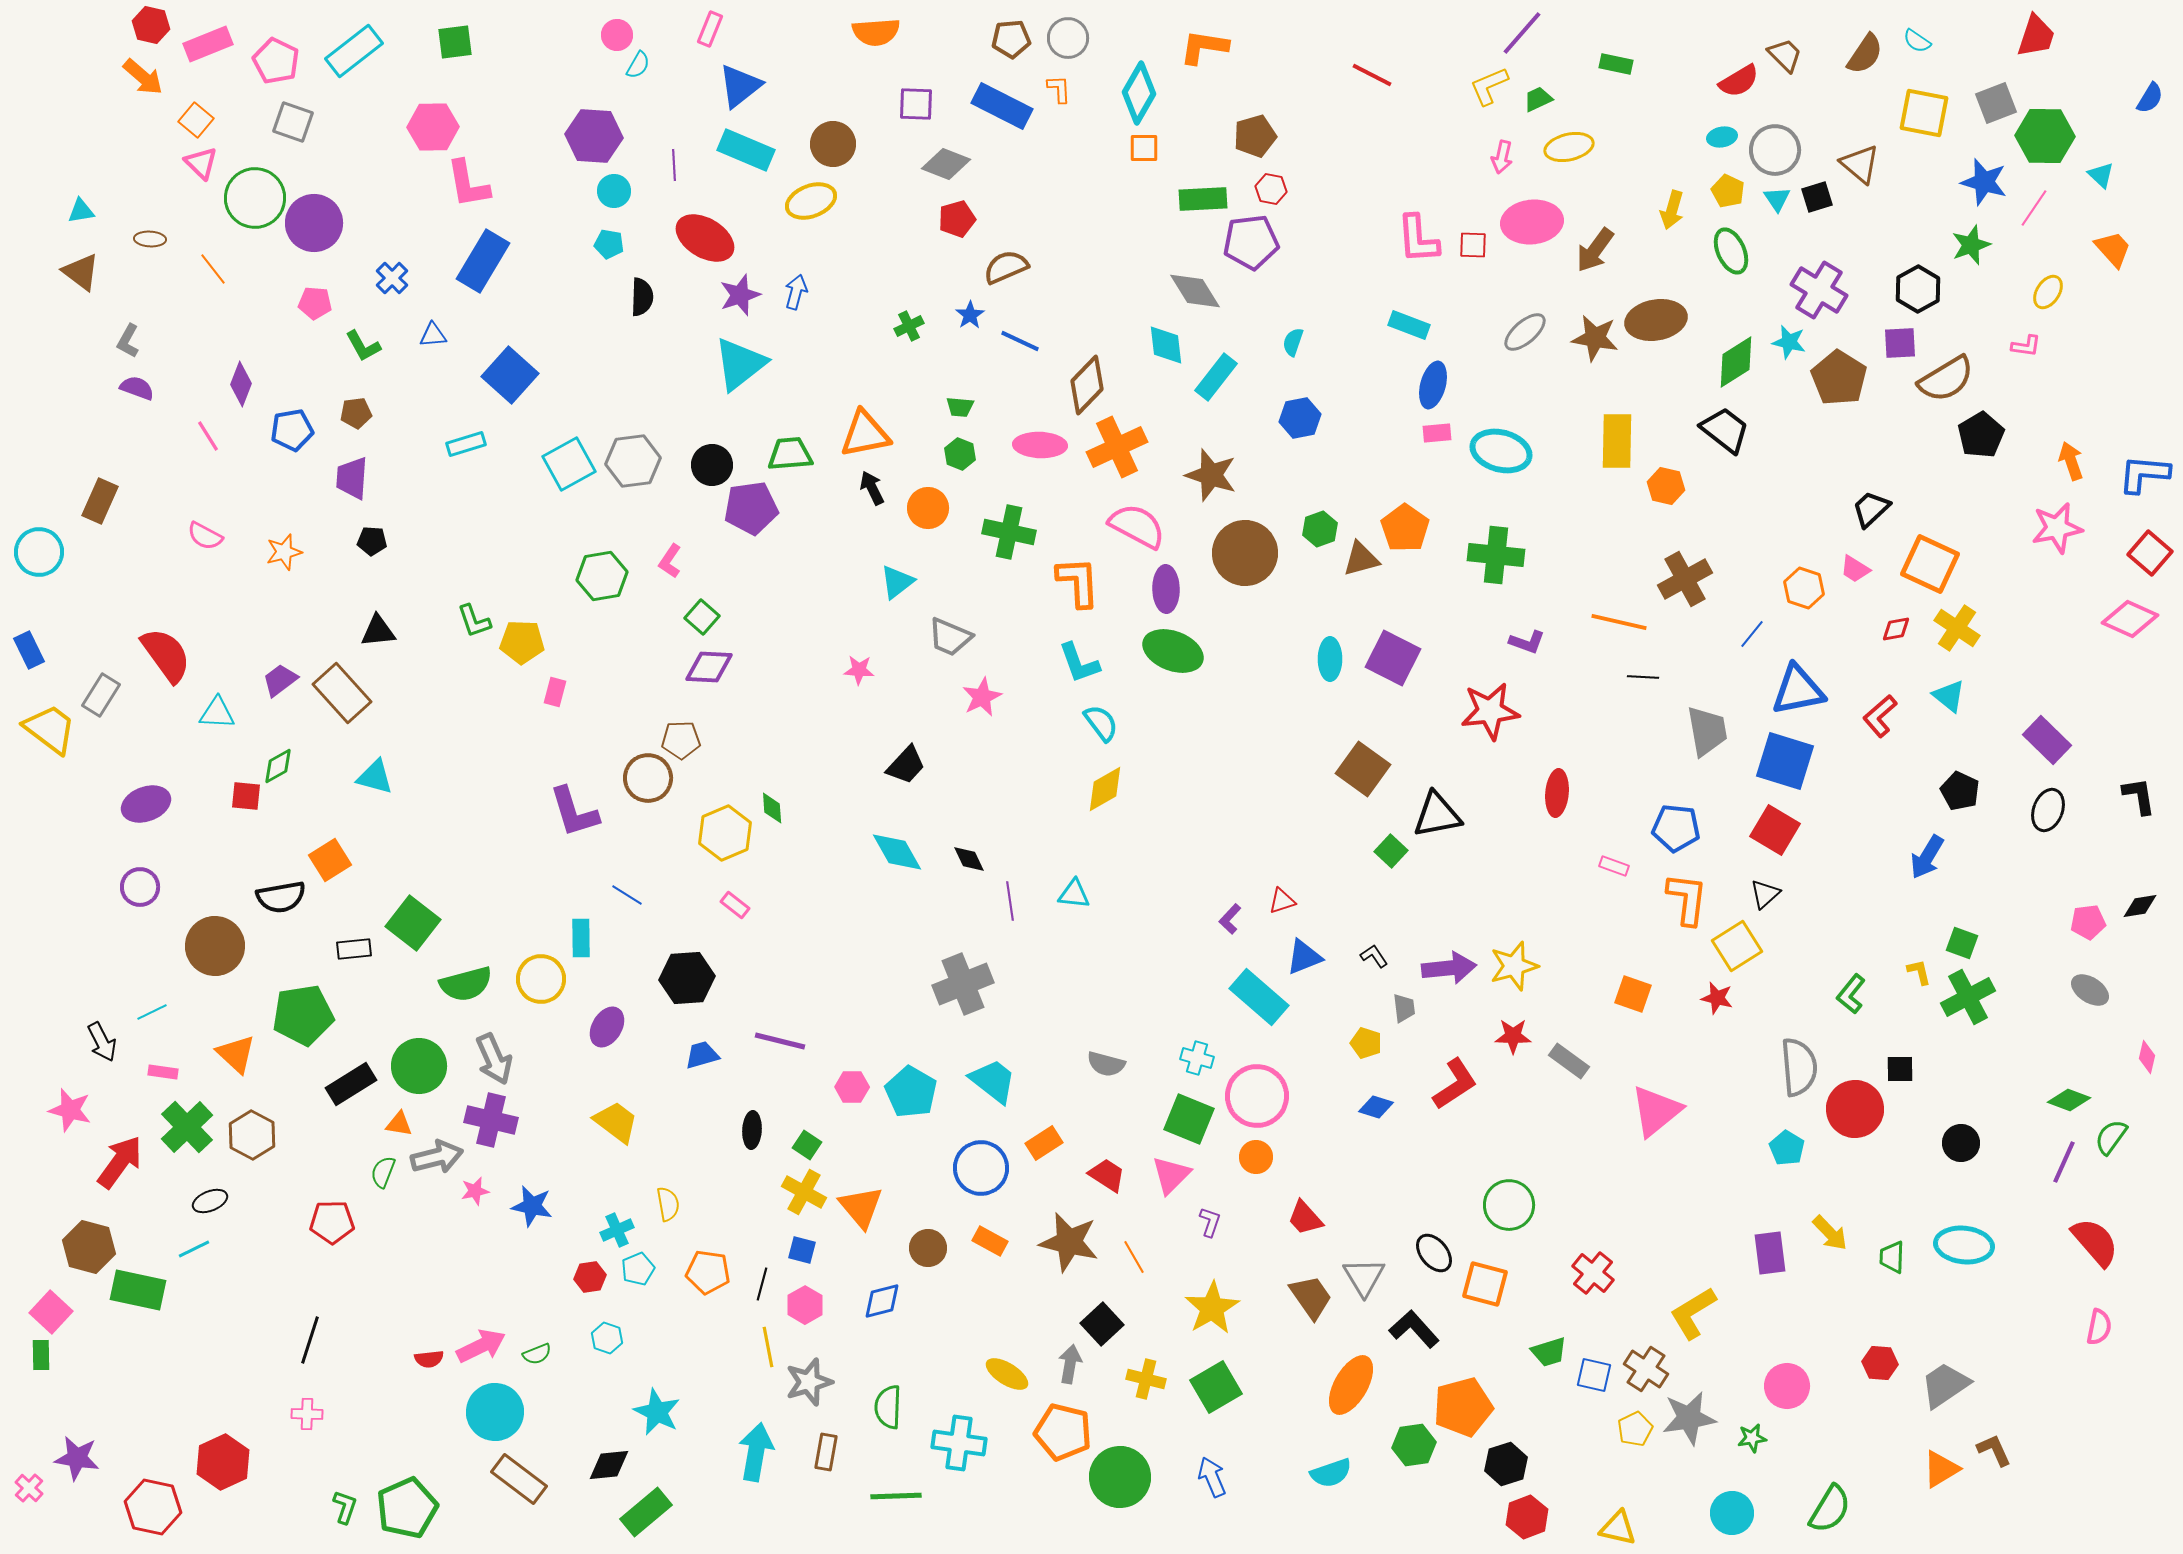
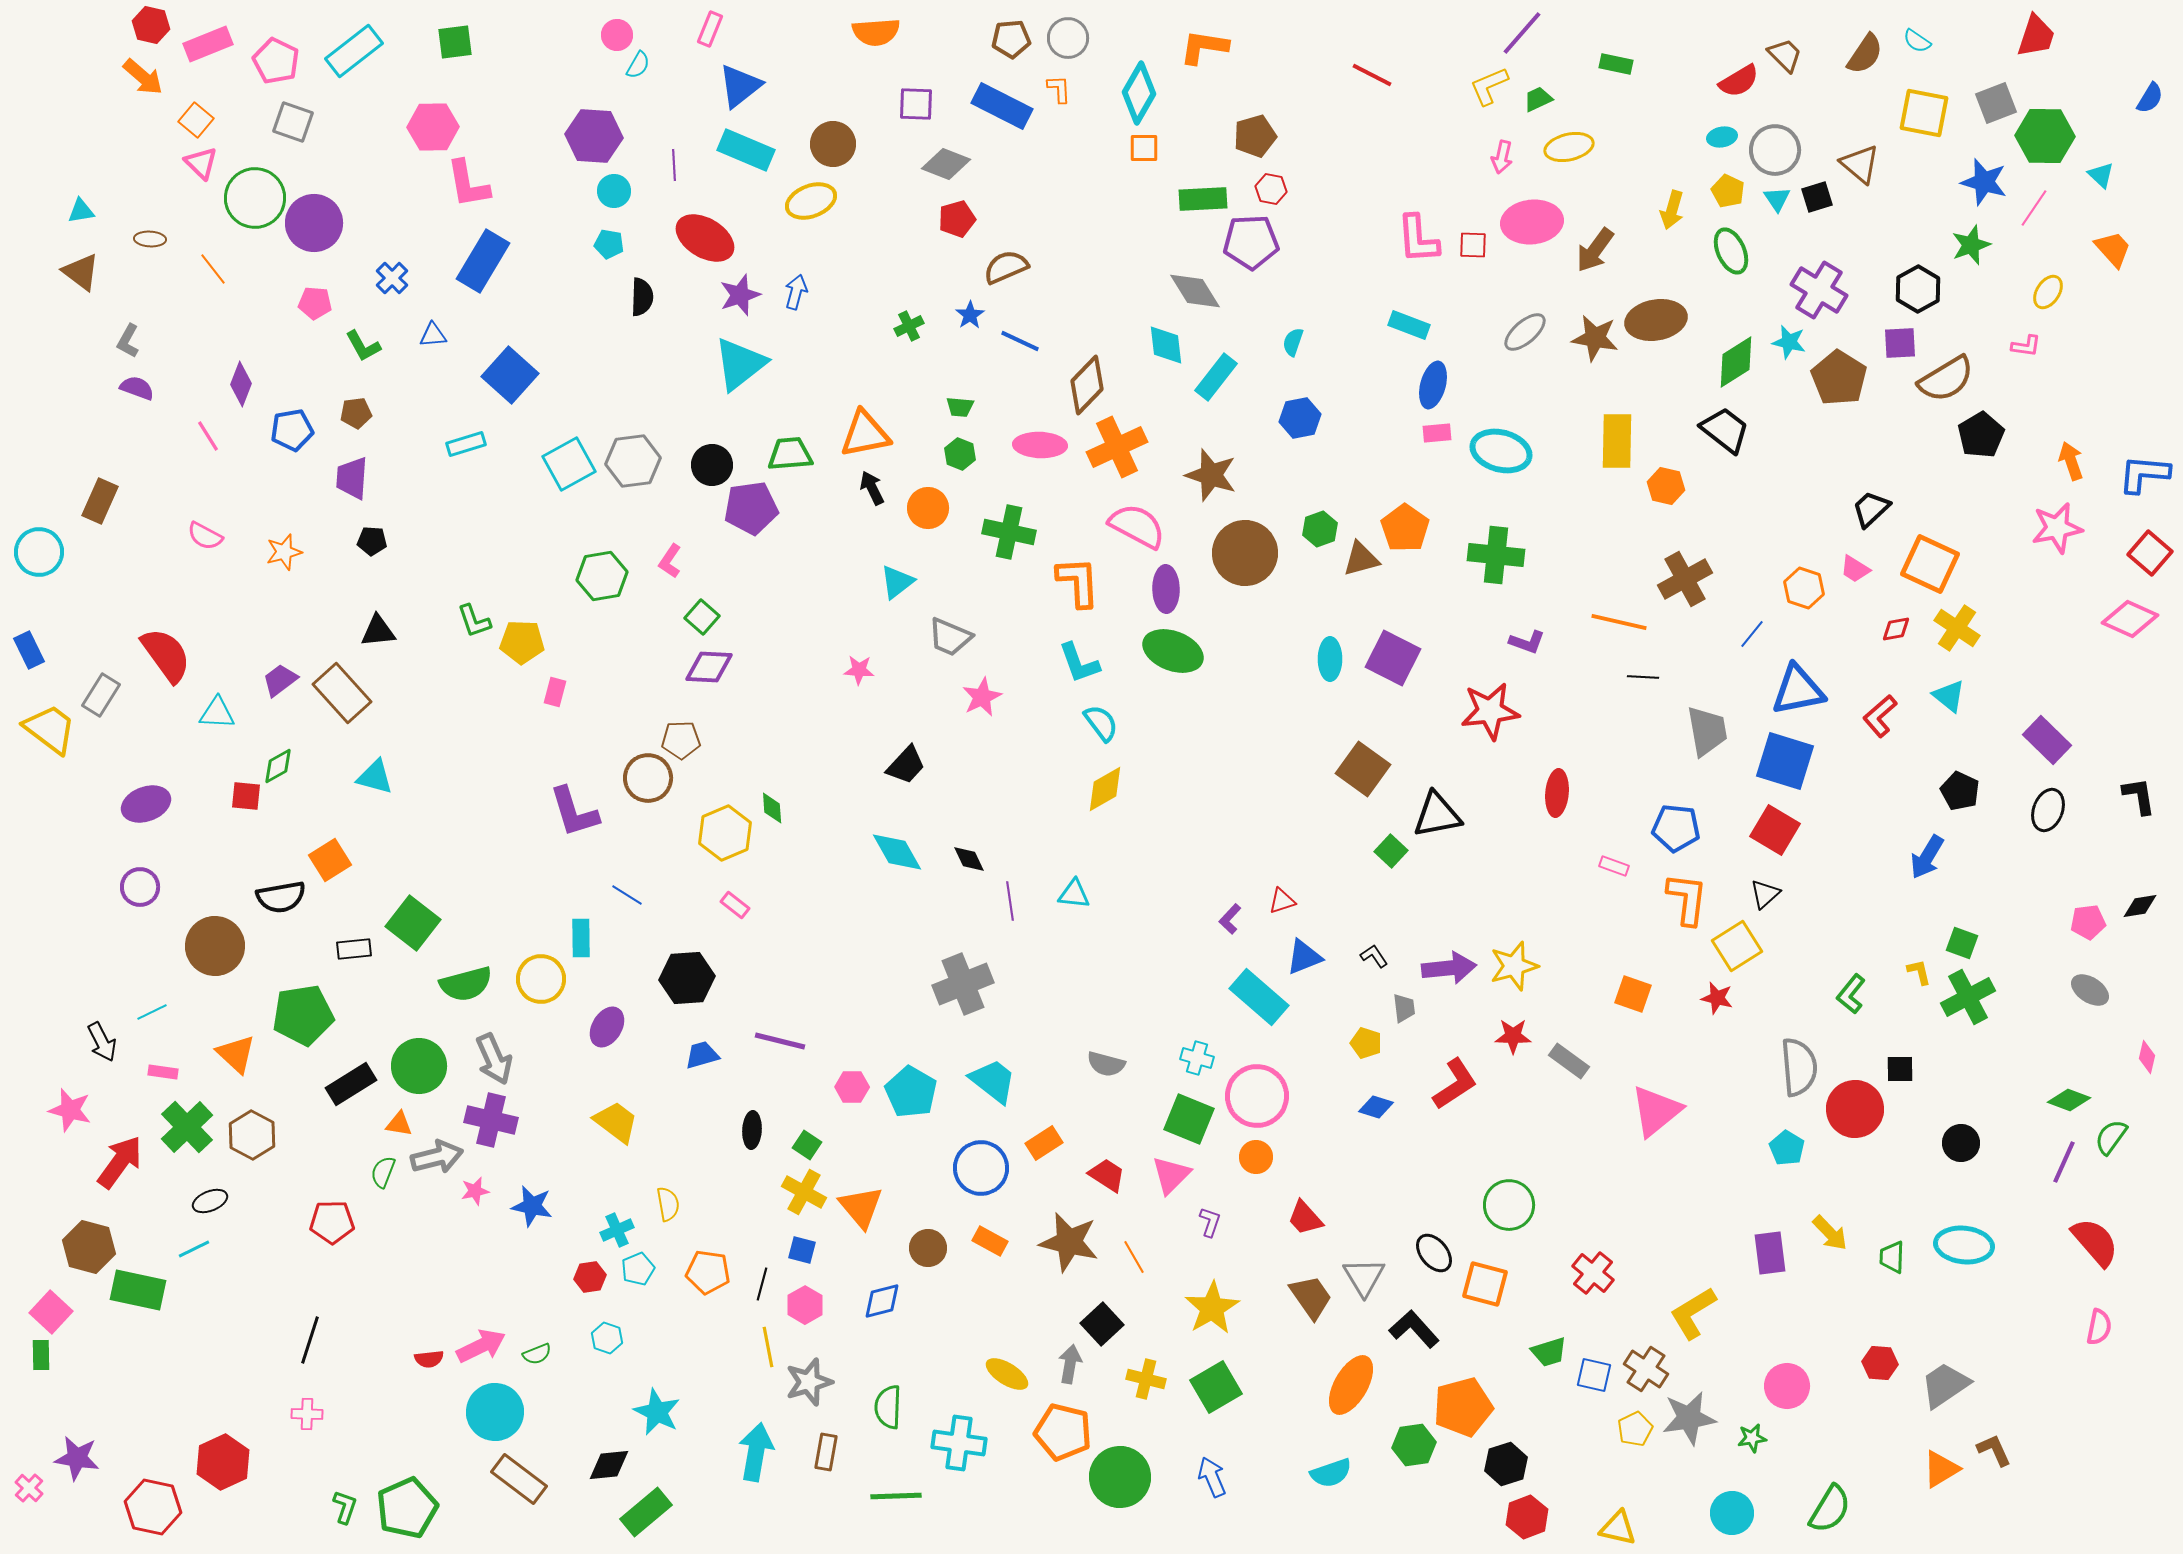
purple pentagon at (1251, 242): rotated 4 degrees clockwise
